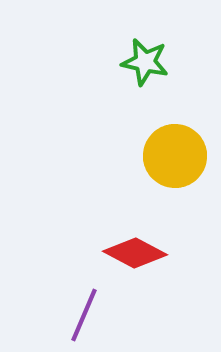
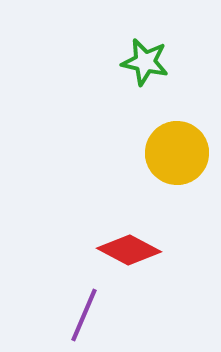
yellow circle: moved 2 px right, 3 px up
red diamond: moved 6 px left, 3 px up
